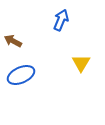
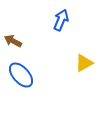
yellow triangle: moved 3 px right; rotated 30 degrees clockwise
blue ellipse: rotated 72 degrees clockwise
